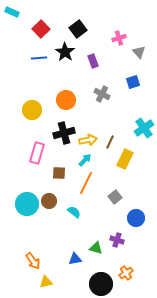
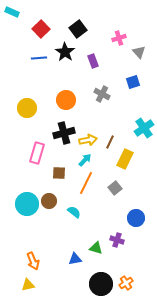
yellow circle: moved 5 px left, 2 px up
gray square: moved 9 px up
orange arrow: rotated 12 degrees clockwise
orange cross: moved 10 px down
yellow triangle: moved 18 px left, 3 px down
